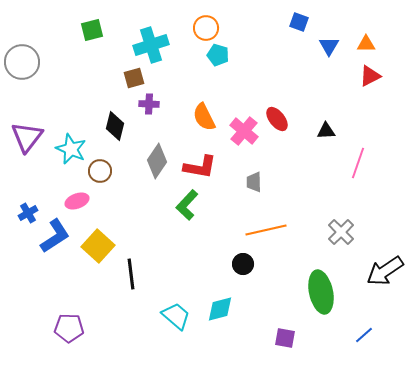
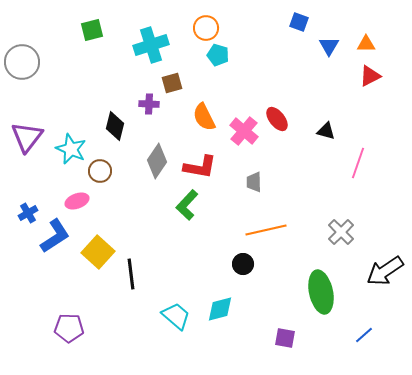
brown square: moved 38 px right, 5 px down
black triangle: rotated 18 degrees clockwise
yellow square: moved 6 px down
